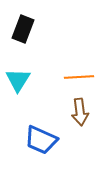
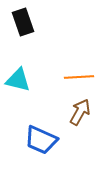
black rectangle: moved 7 px up; rotated 40 degrees counterclockwise
cyan triangle: rotated 48 degrees counterclockwise
brown arrow: rotated 144 degrees counterclockwise
